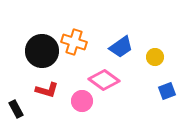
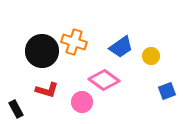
yellow circle: moved 4 px left, 1 px up
pink circle: moved 1 px down
